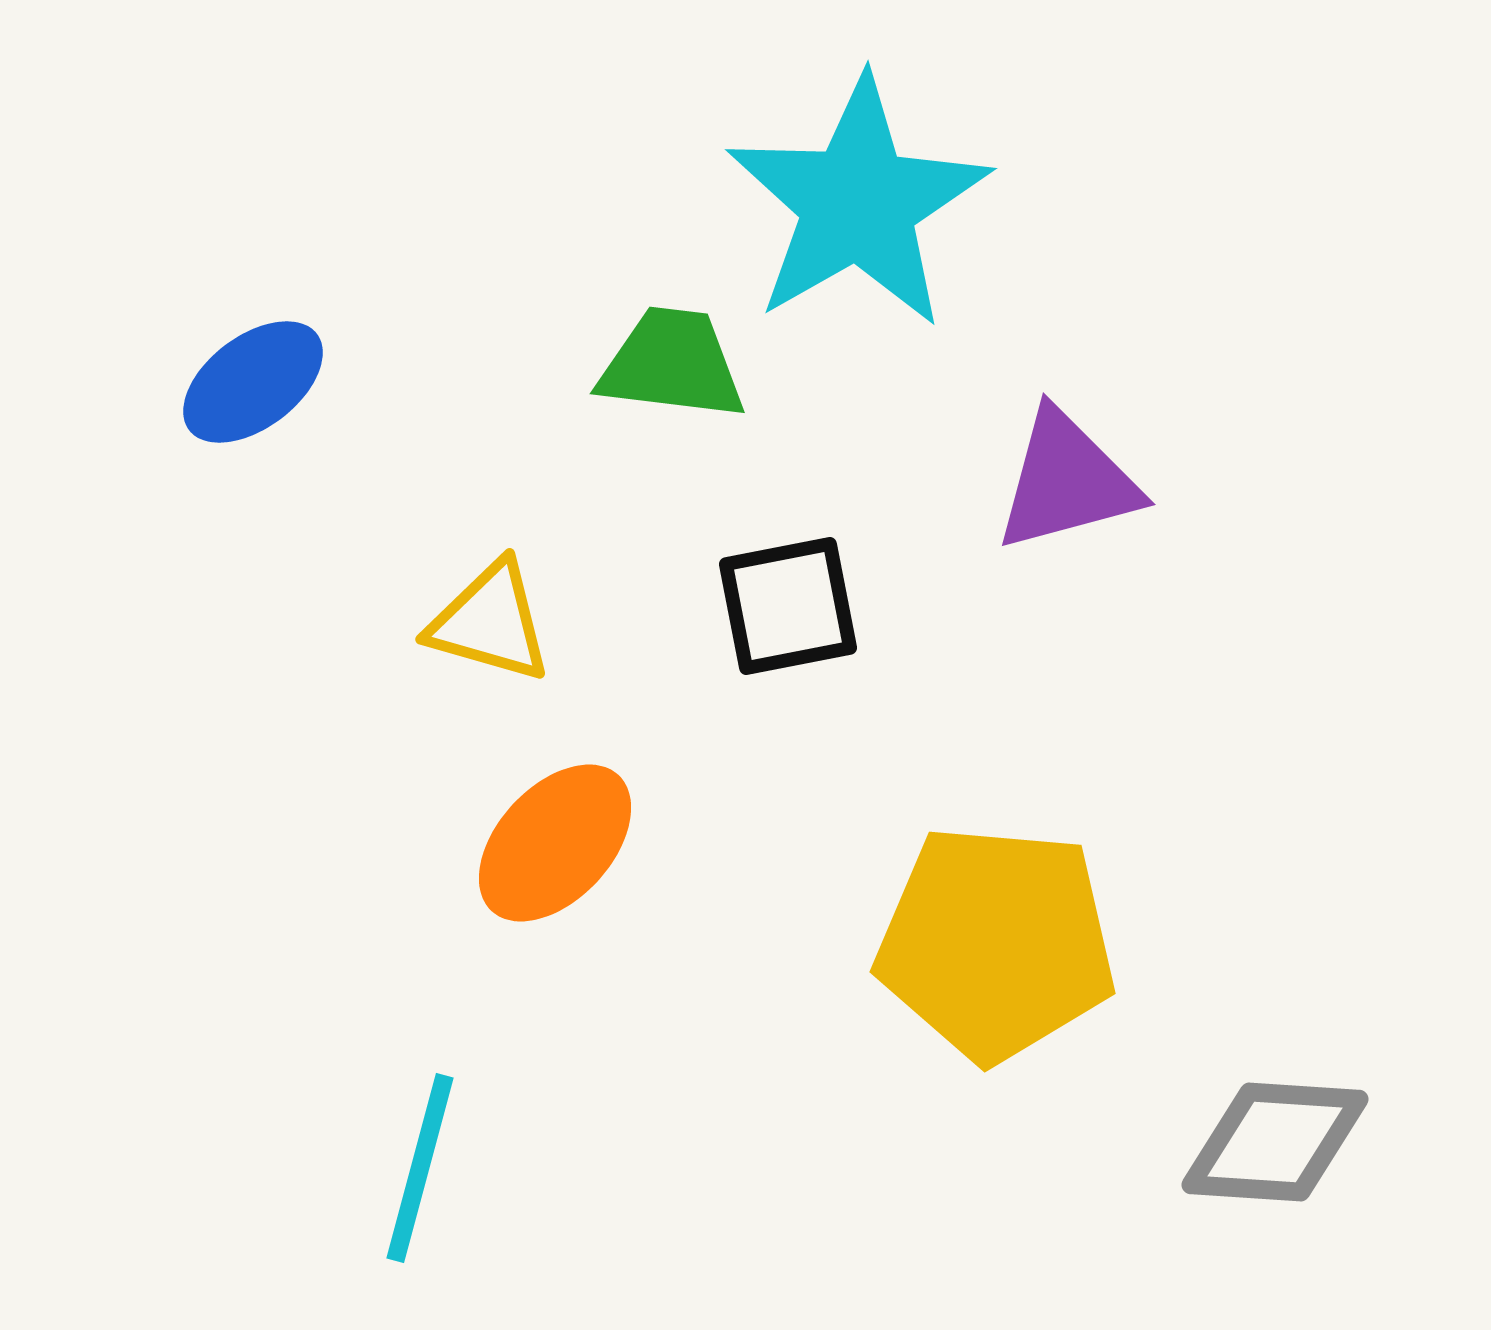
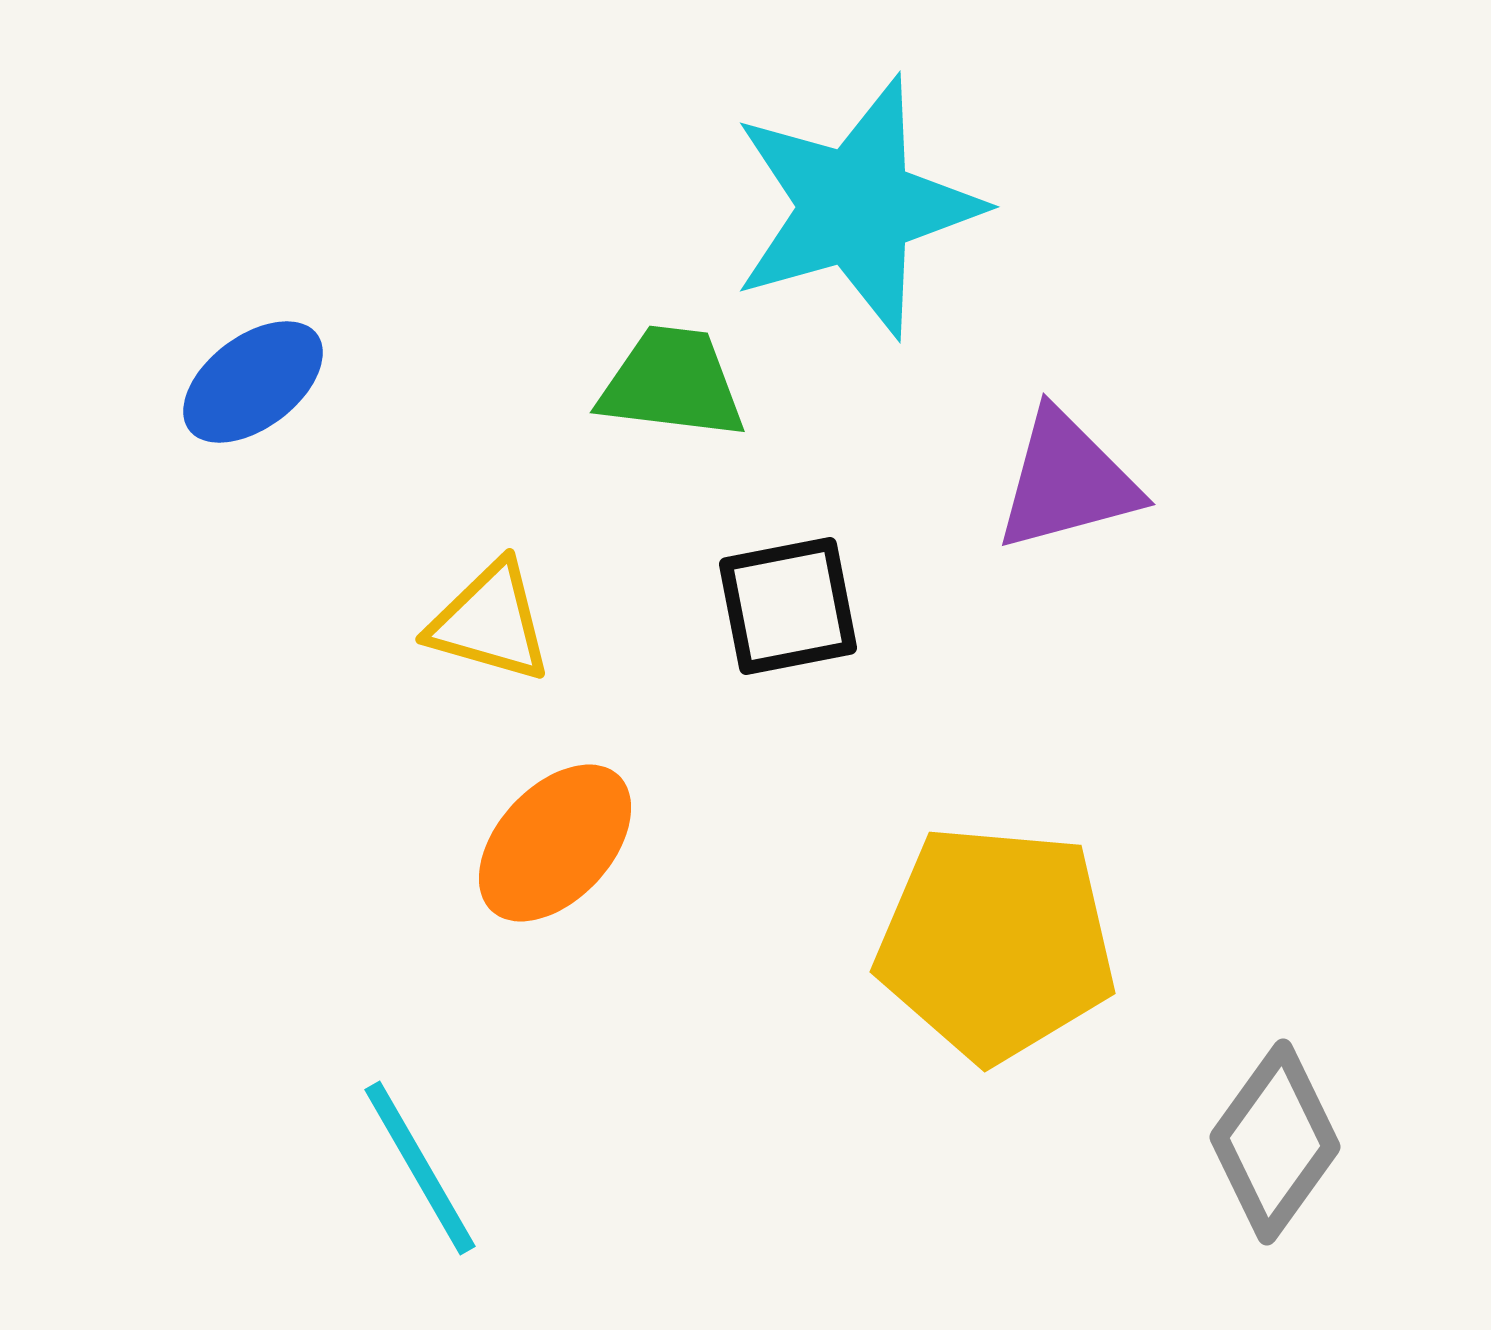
cyan star: moved 2 px left, 4 px down; rotated 14 degrees clockwise
green trapezoid: moved 19 px down
gray diamond: rotated 58 degrees counterclockwise
cyan line: rotated 45 degrees counterclockwise
